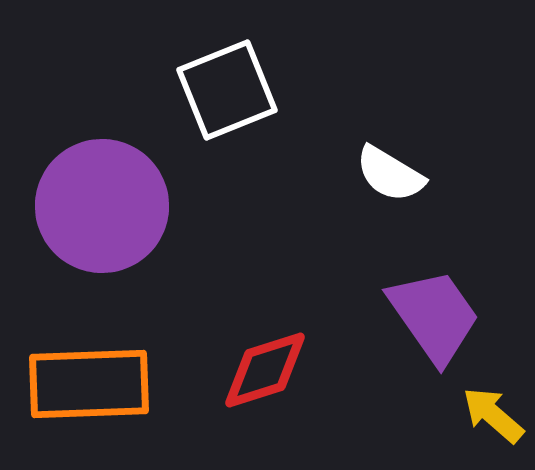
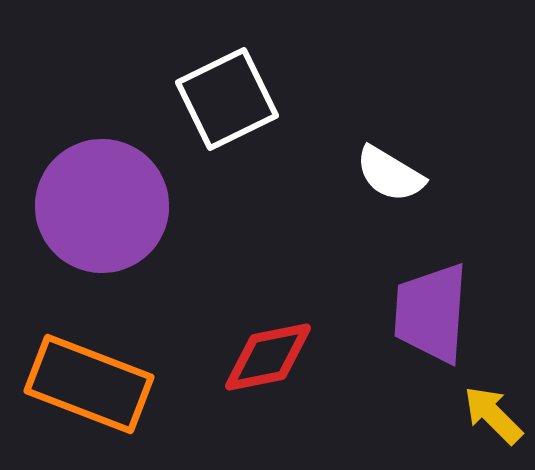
white square: moved 9 px down; rotated 4 degrees counterclockwise
purple trapezoid: moved 3 px left, 3 px up; rotated 141 degrees counterclockwise
red diamond: moved 3 px right, 13 px up; rotated 6 degrees clockwise
orange rectangle: rotated 23 degrees clockwise
yellow arrow: rotated 4 degrees clockwise
